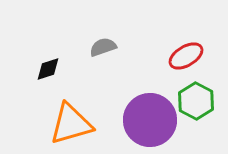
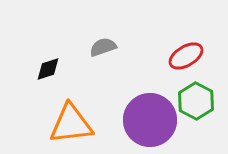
orange triangle: rotated 9 degrees clockwise
